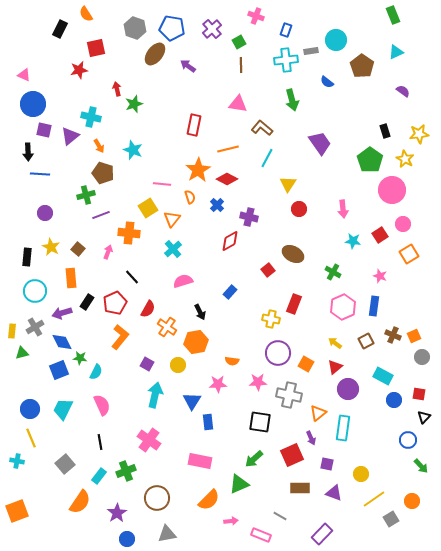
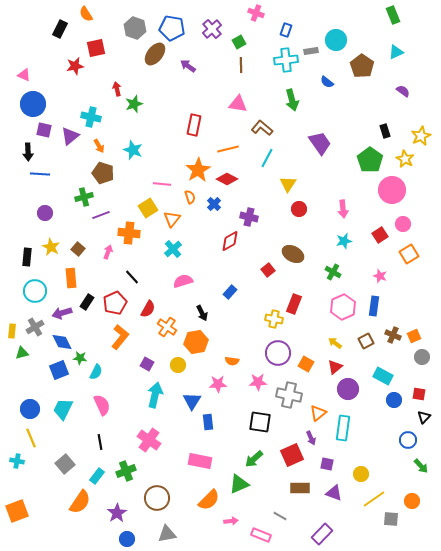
pink cross at (256, 16): moved 3 px up
red star at (79, 70): moved 4 px left, 4 px up
yellow star at (419, 134): moved 2 px right, 2 px down; rotated 18 degrees counterclockwise
green cross at (86, 195): moved 2 px left, 2 px down
blue cross at (217, 205): moved 3 px left, 1 px up
cyan star at (353, 241): moved 9 px left; rotated 21 degrees counterclockwise
black arrow at (200, 312): moved 2 px right, 1 px down
yellow cross at (271, 319): moved 3 px right
cyan rectangle at (99, 476): moved 2 px left
gray square at (391, 519): rotated 35 degrees clockwise
